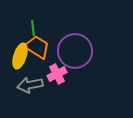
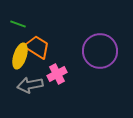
green line: moved 15 px left, 4 px up; rotated 63 degrees counterclockwise
purple circle: moved 25 px right
